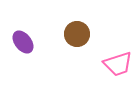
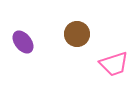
pink trapezoid: moved 4 px left
